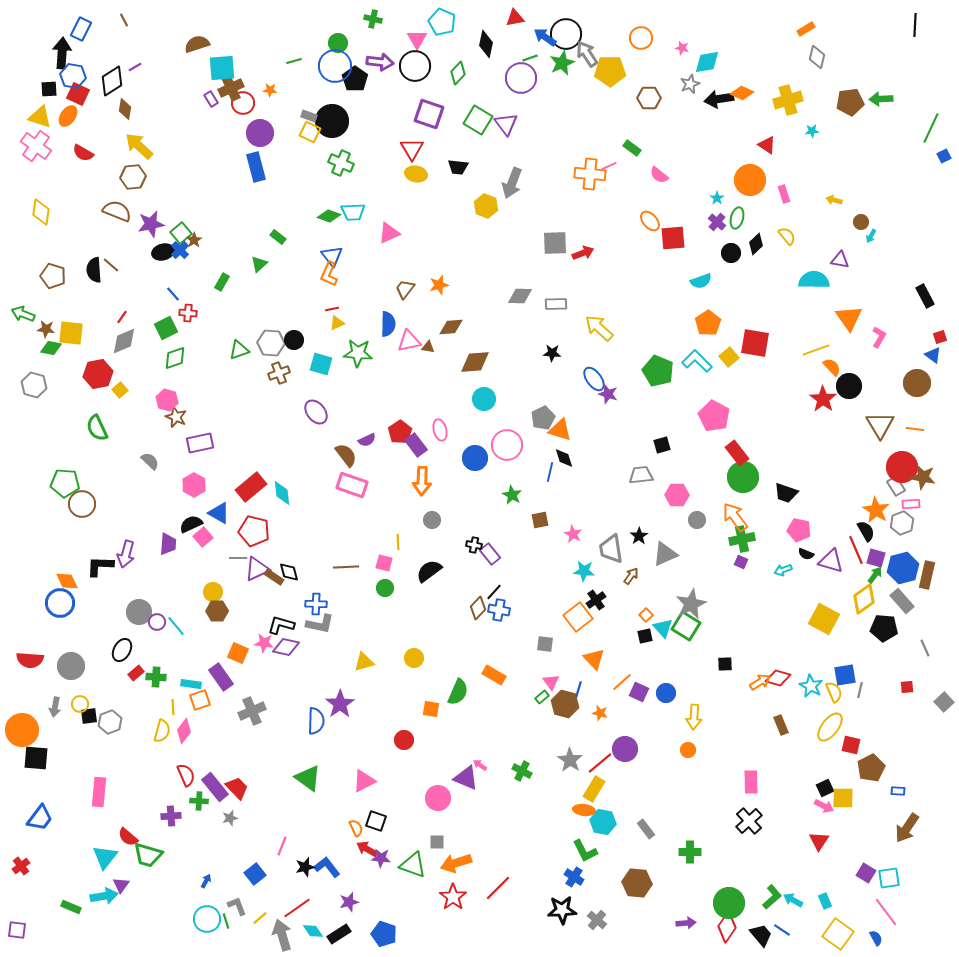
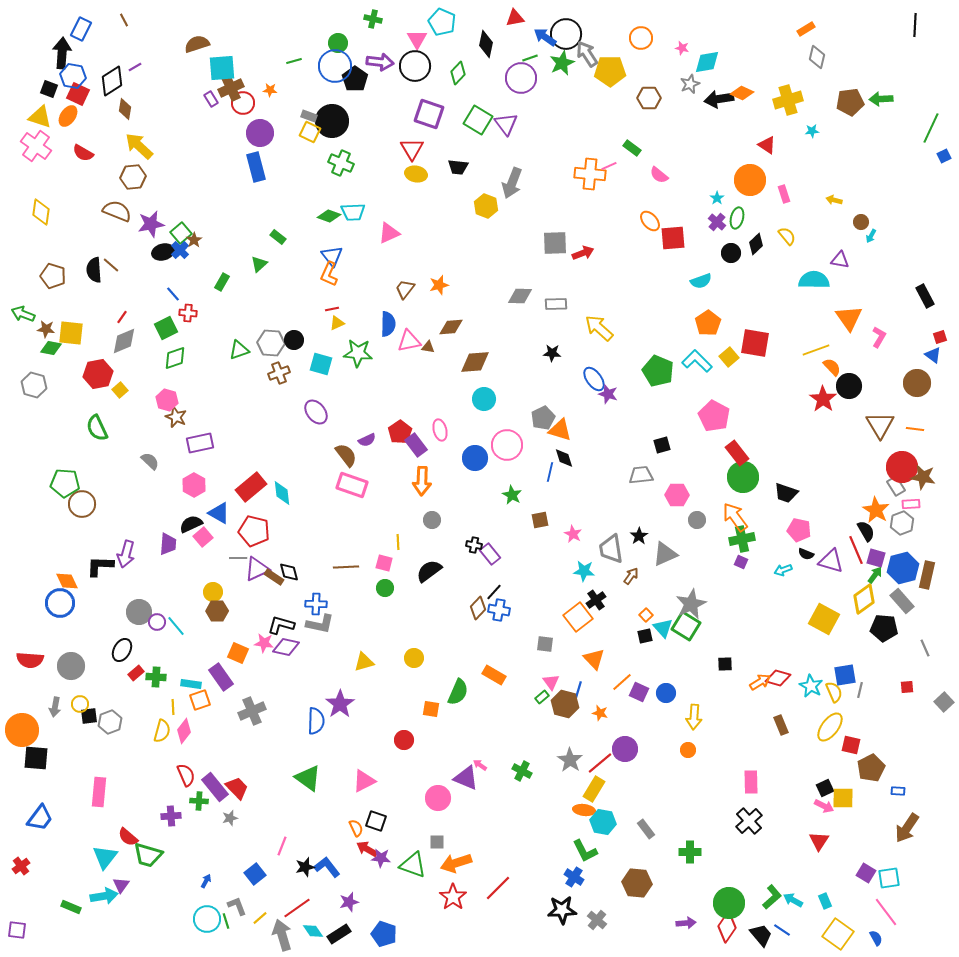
black square at (49, 89): rotated 24 degrees clockwise
